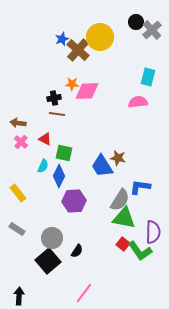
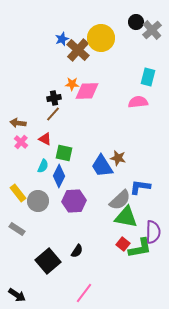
yellow circle: moved 1 px right, 1 px down
brown line: moved 4 px left; rotated 56 degrees counterclockwise
gray semicircle: rotated 15 degrees clockwise
green triangle: moved 2 px right, 1 px up
gray circle: moved 14 px left, 37 px up
green L-shape: moved 3 px up; rotated 65 degrees counterclockwise
black arrow: moved 2 px left, 1 px up; rotated 120 degrees clockwise
